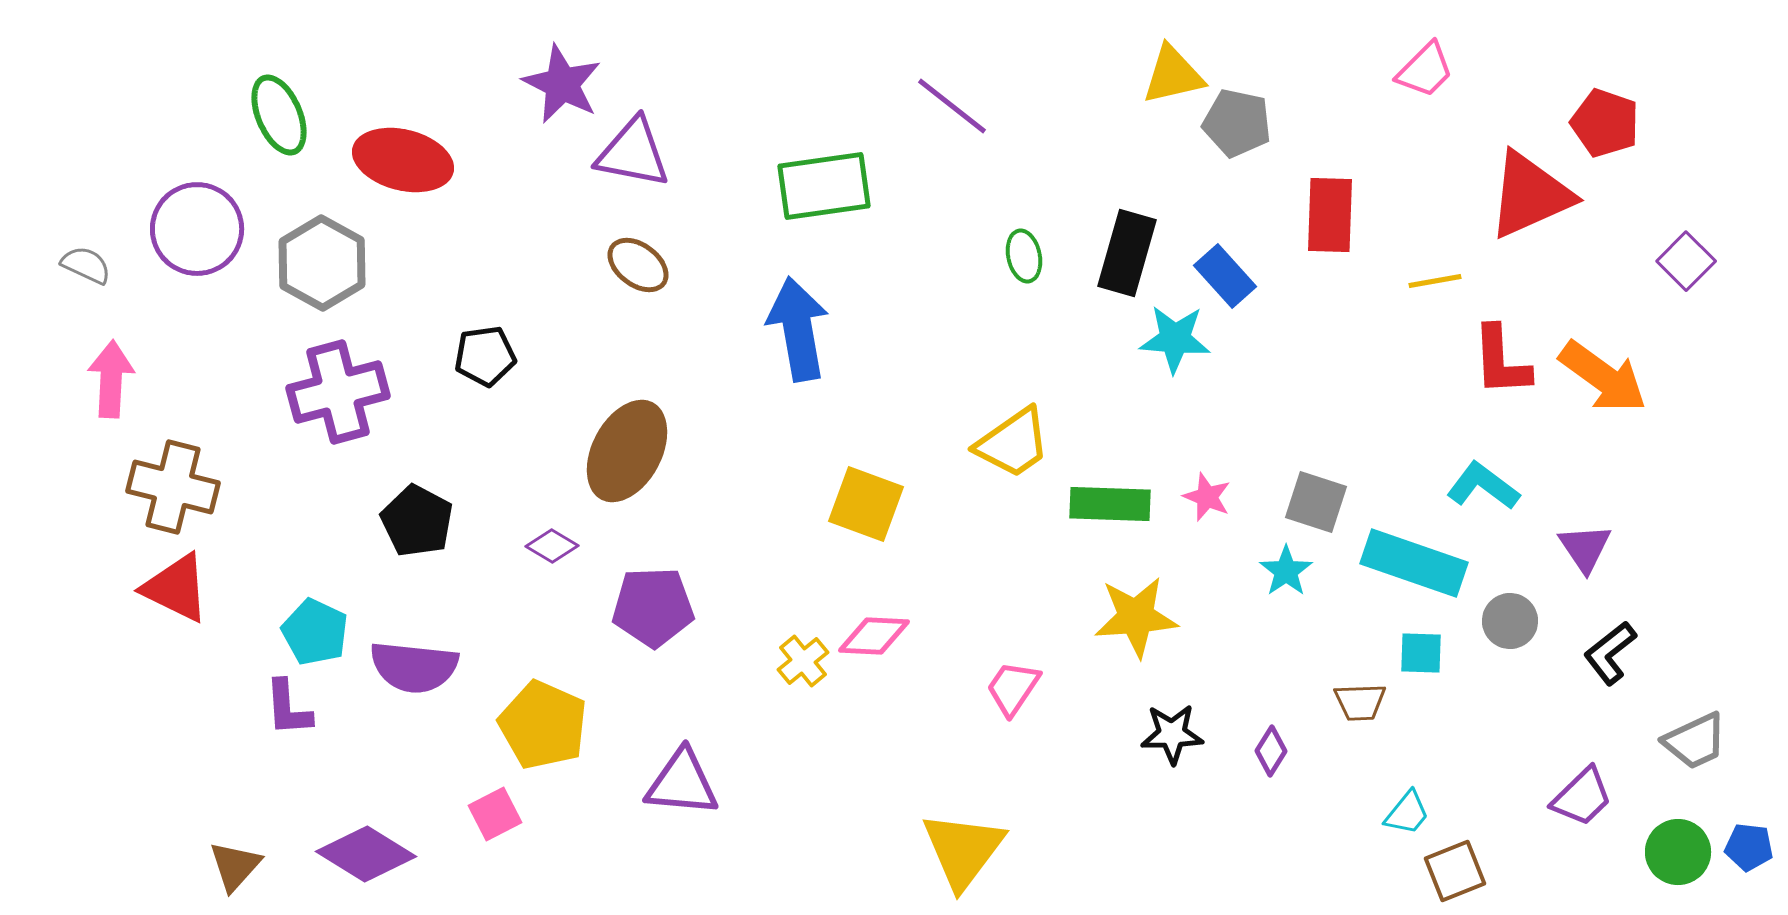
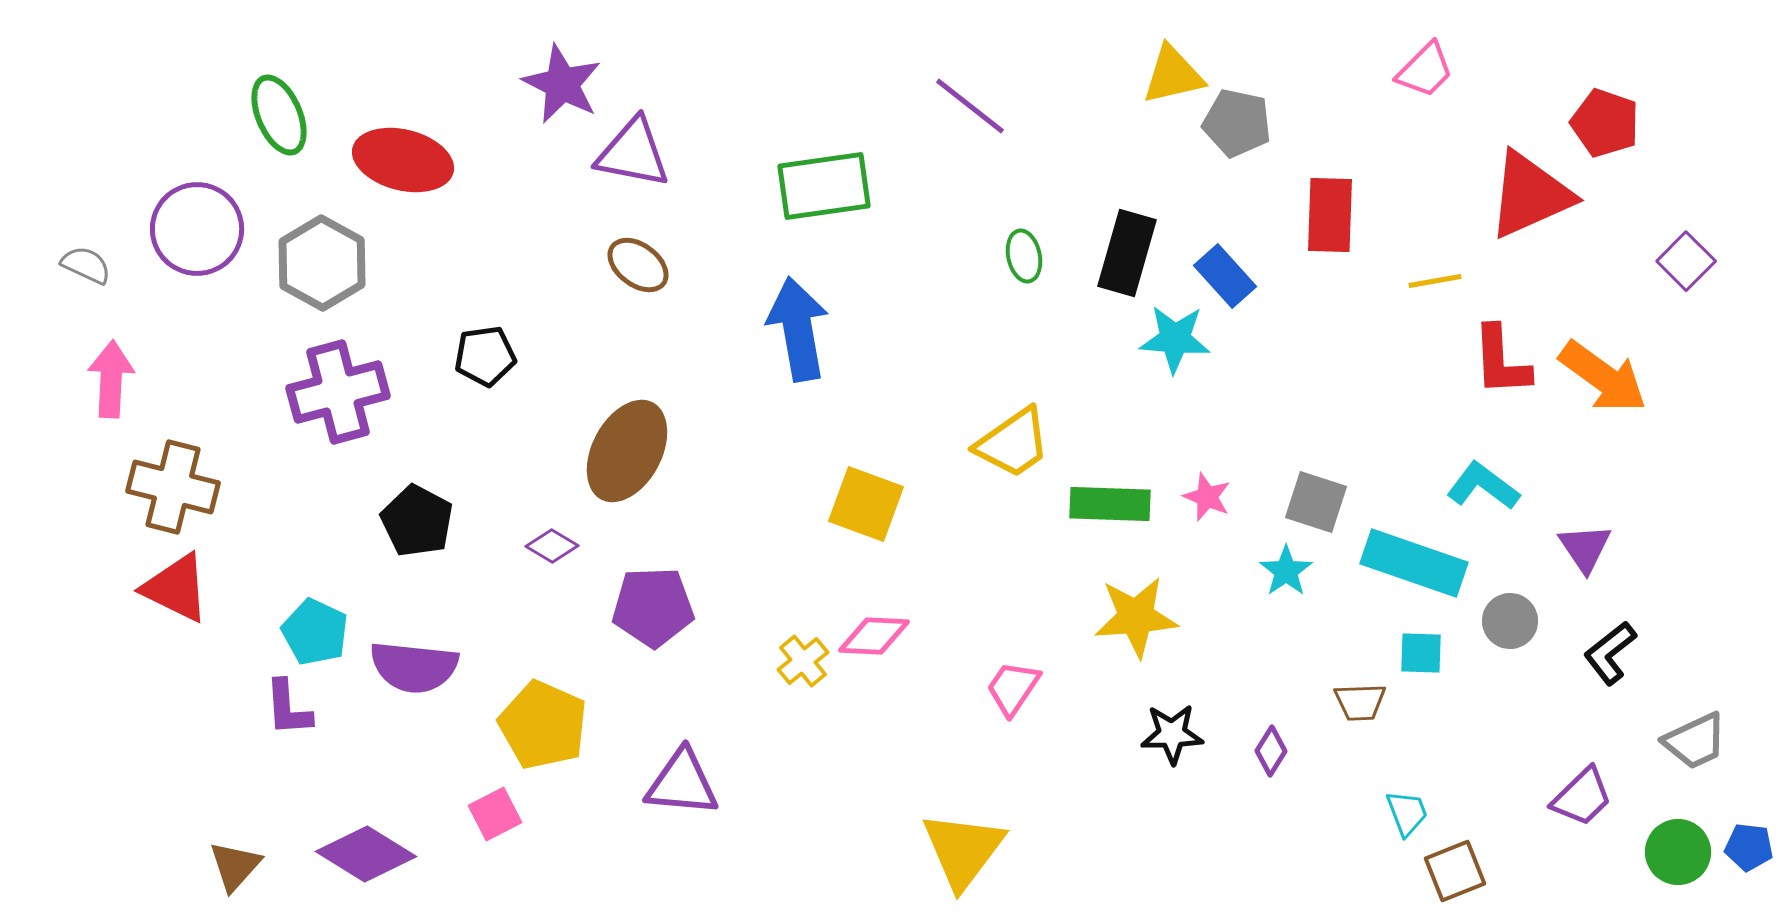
purple line at (952, 106): moved 18 px right
cyan trapezoid at (1407, 813): rotated 60 degrees counterclockwise
